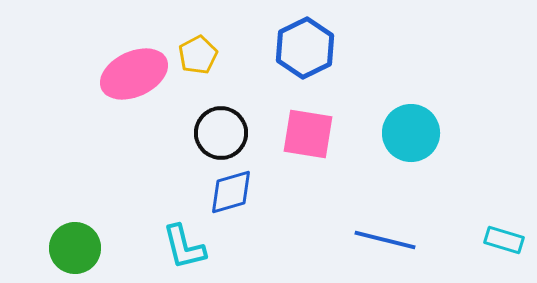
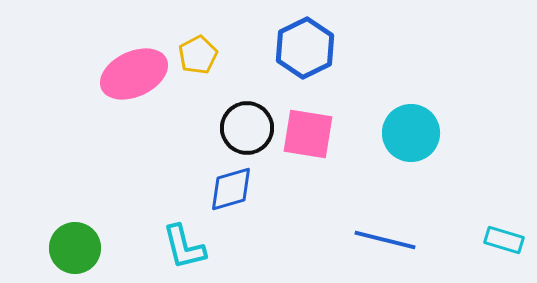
black circle: moved 26 px right, 5 px up
blue diamond: moved 3 px up
